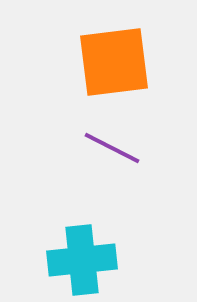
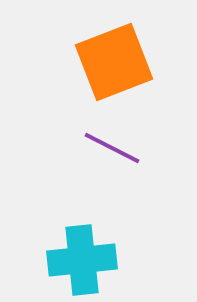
orange square: rotated 14 degrees counterclockwise
